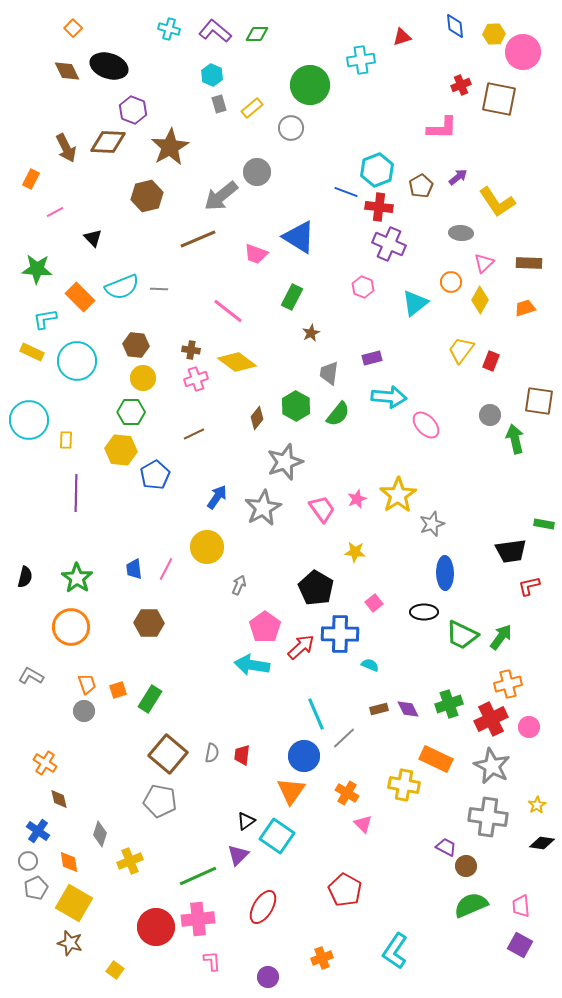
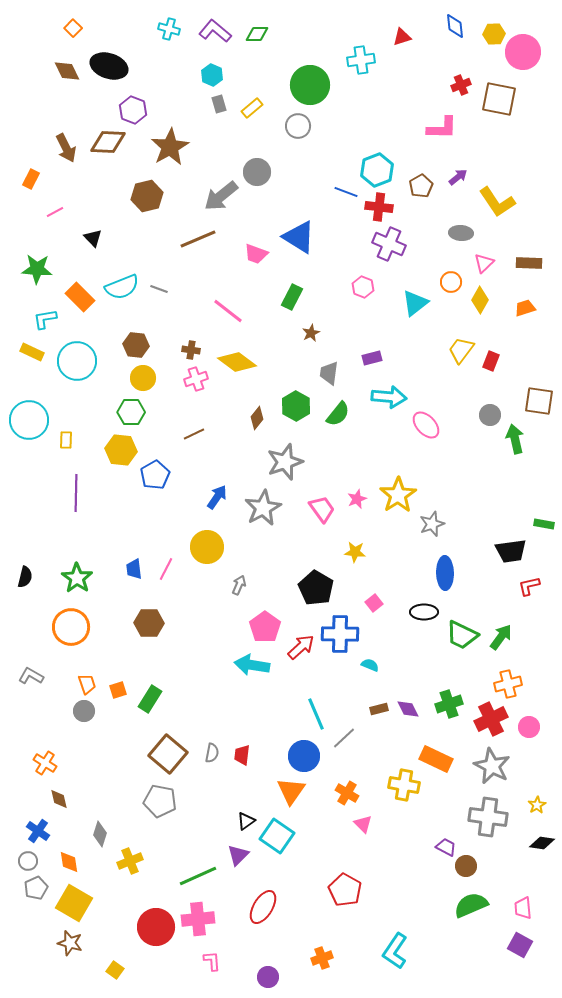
gray circle at (291, 128): moved 7 px right, 2 px up
gray line at (159, 289): rotated 18 degrees clockwise
pink trapezoid at (521, 906): moved 2 px right, 2 px down
